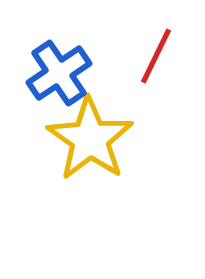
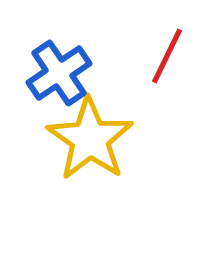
red line: moved 11 px right
